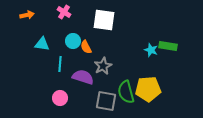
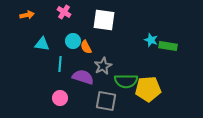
cyan star: moved 10 px up
green semicircle: moved 11 px up; rotated 75 degrees counterclockwise
